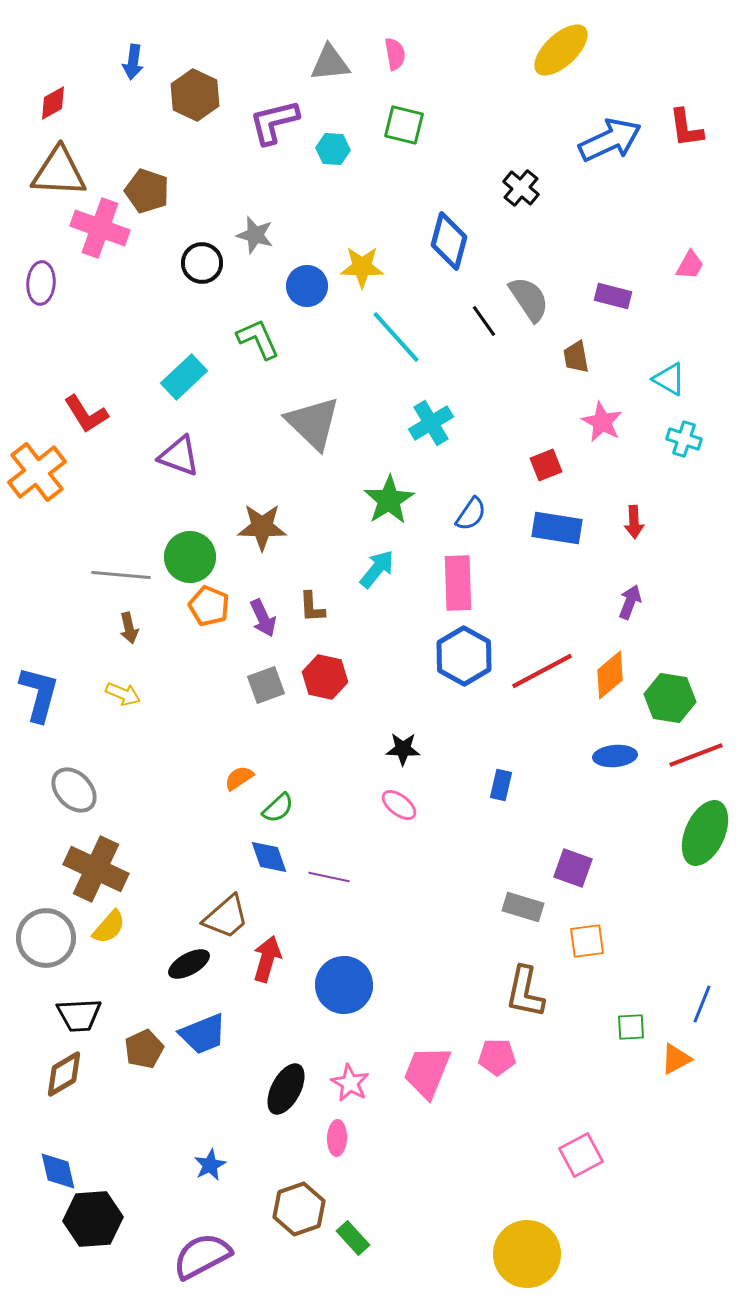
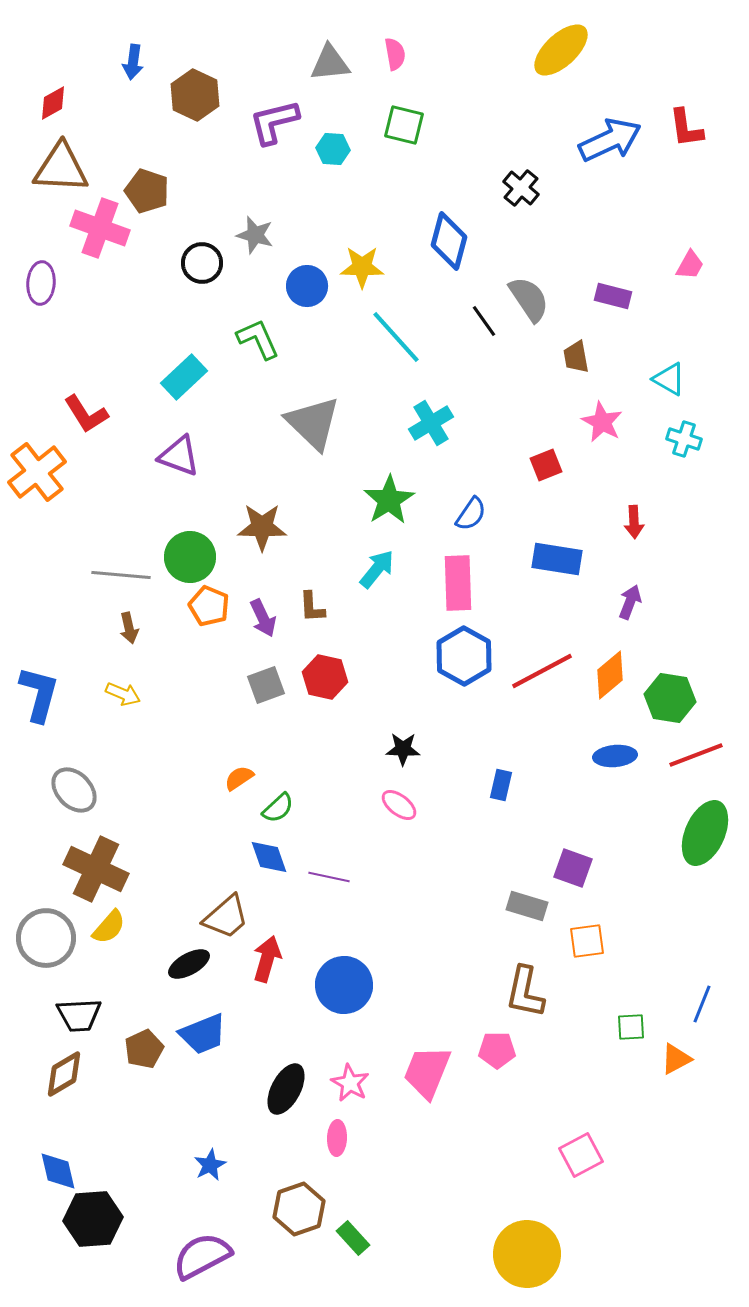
brown triangle at (59, 172): moved 2 px right, 4 px up
blue rectangle at (557, 528): moved 31 px down
gray rectangle at (523, 907): moved 4 px right, 1 px up
pink pentagon at (497, 1057): moved 7 px up
